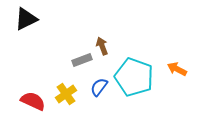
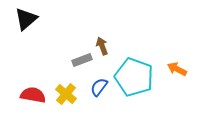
black triangle: rotated 15 degrees counterclockwise
yellow cross: rotated 15 degrees counterclockwise
red semicircle: moved 6 px up; rotated 15 degrees counterclockwise
